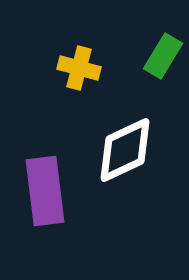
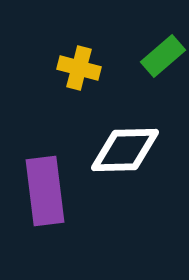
green rectangle: rotated 18 degrees clockwise
white diamond: rotated 24 degrees clockwise
